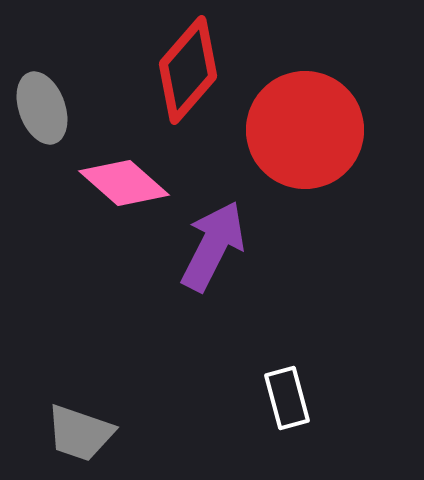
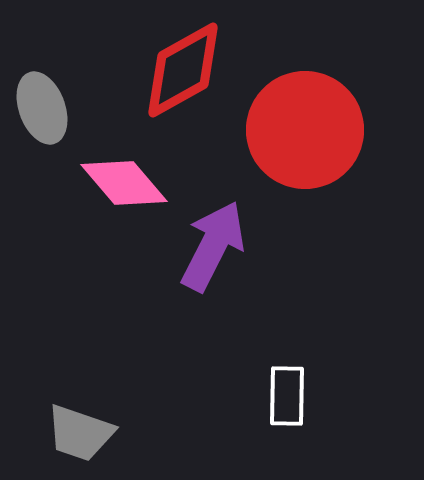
red diamond: moved 5 px left; rotated 20 degrees clockwise
pink diamond: rotated 8 degrees clockwise
white rectangle: moved 2 px up; rotated 16 degrees clockwise
